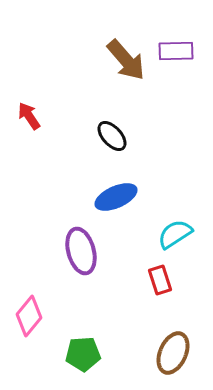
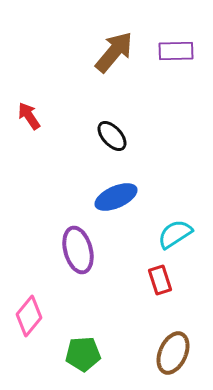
brown arrow: moved 12 px left, 8 px up; rotated 99 degrees counterclockwise
purple ellipse: moved 3 px left, 1 px up
